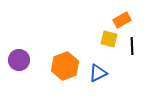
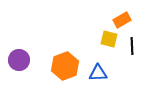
blue triangle: rotated 24 degrees clockwise
